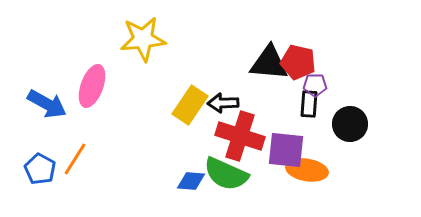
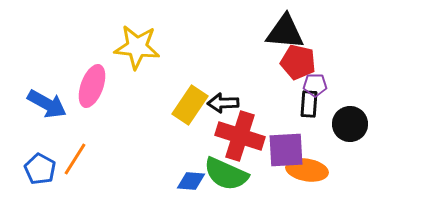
yellow star: moved 6 px left, 8 px down; rotated 12 degrees clockwise
black triangle: moved 16 px right, 31 px up
purple square: rotated 9 degrees counterclockwise
